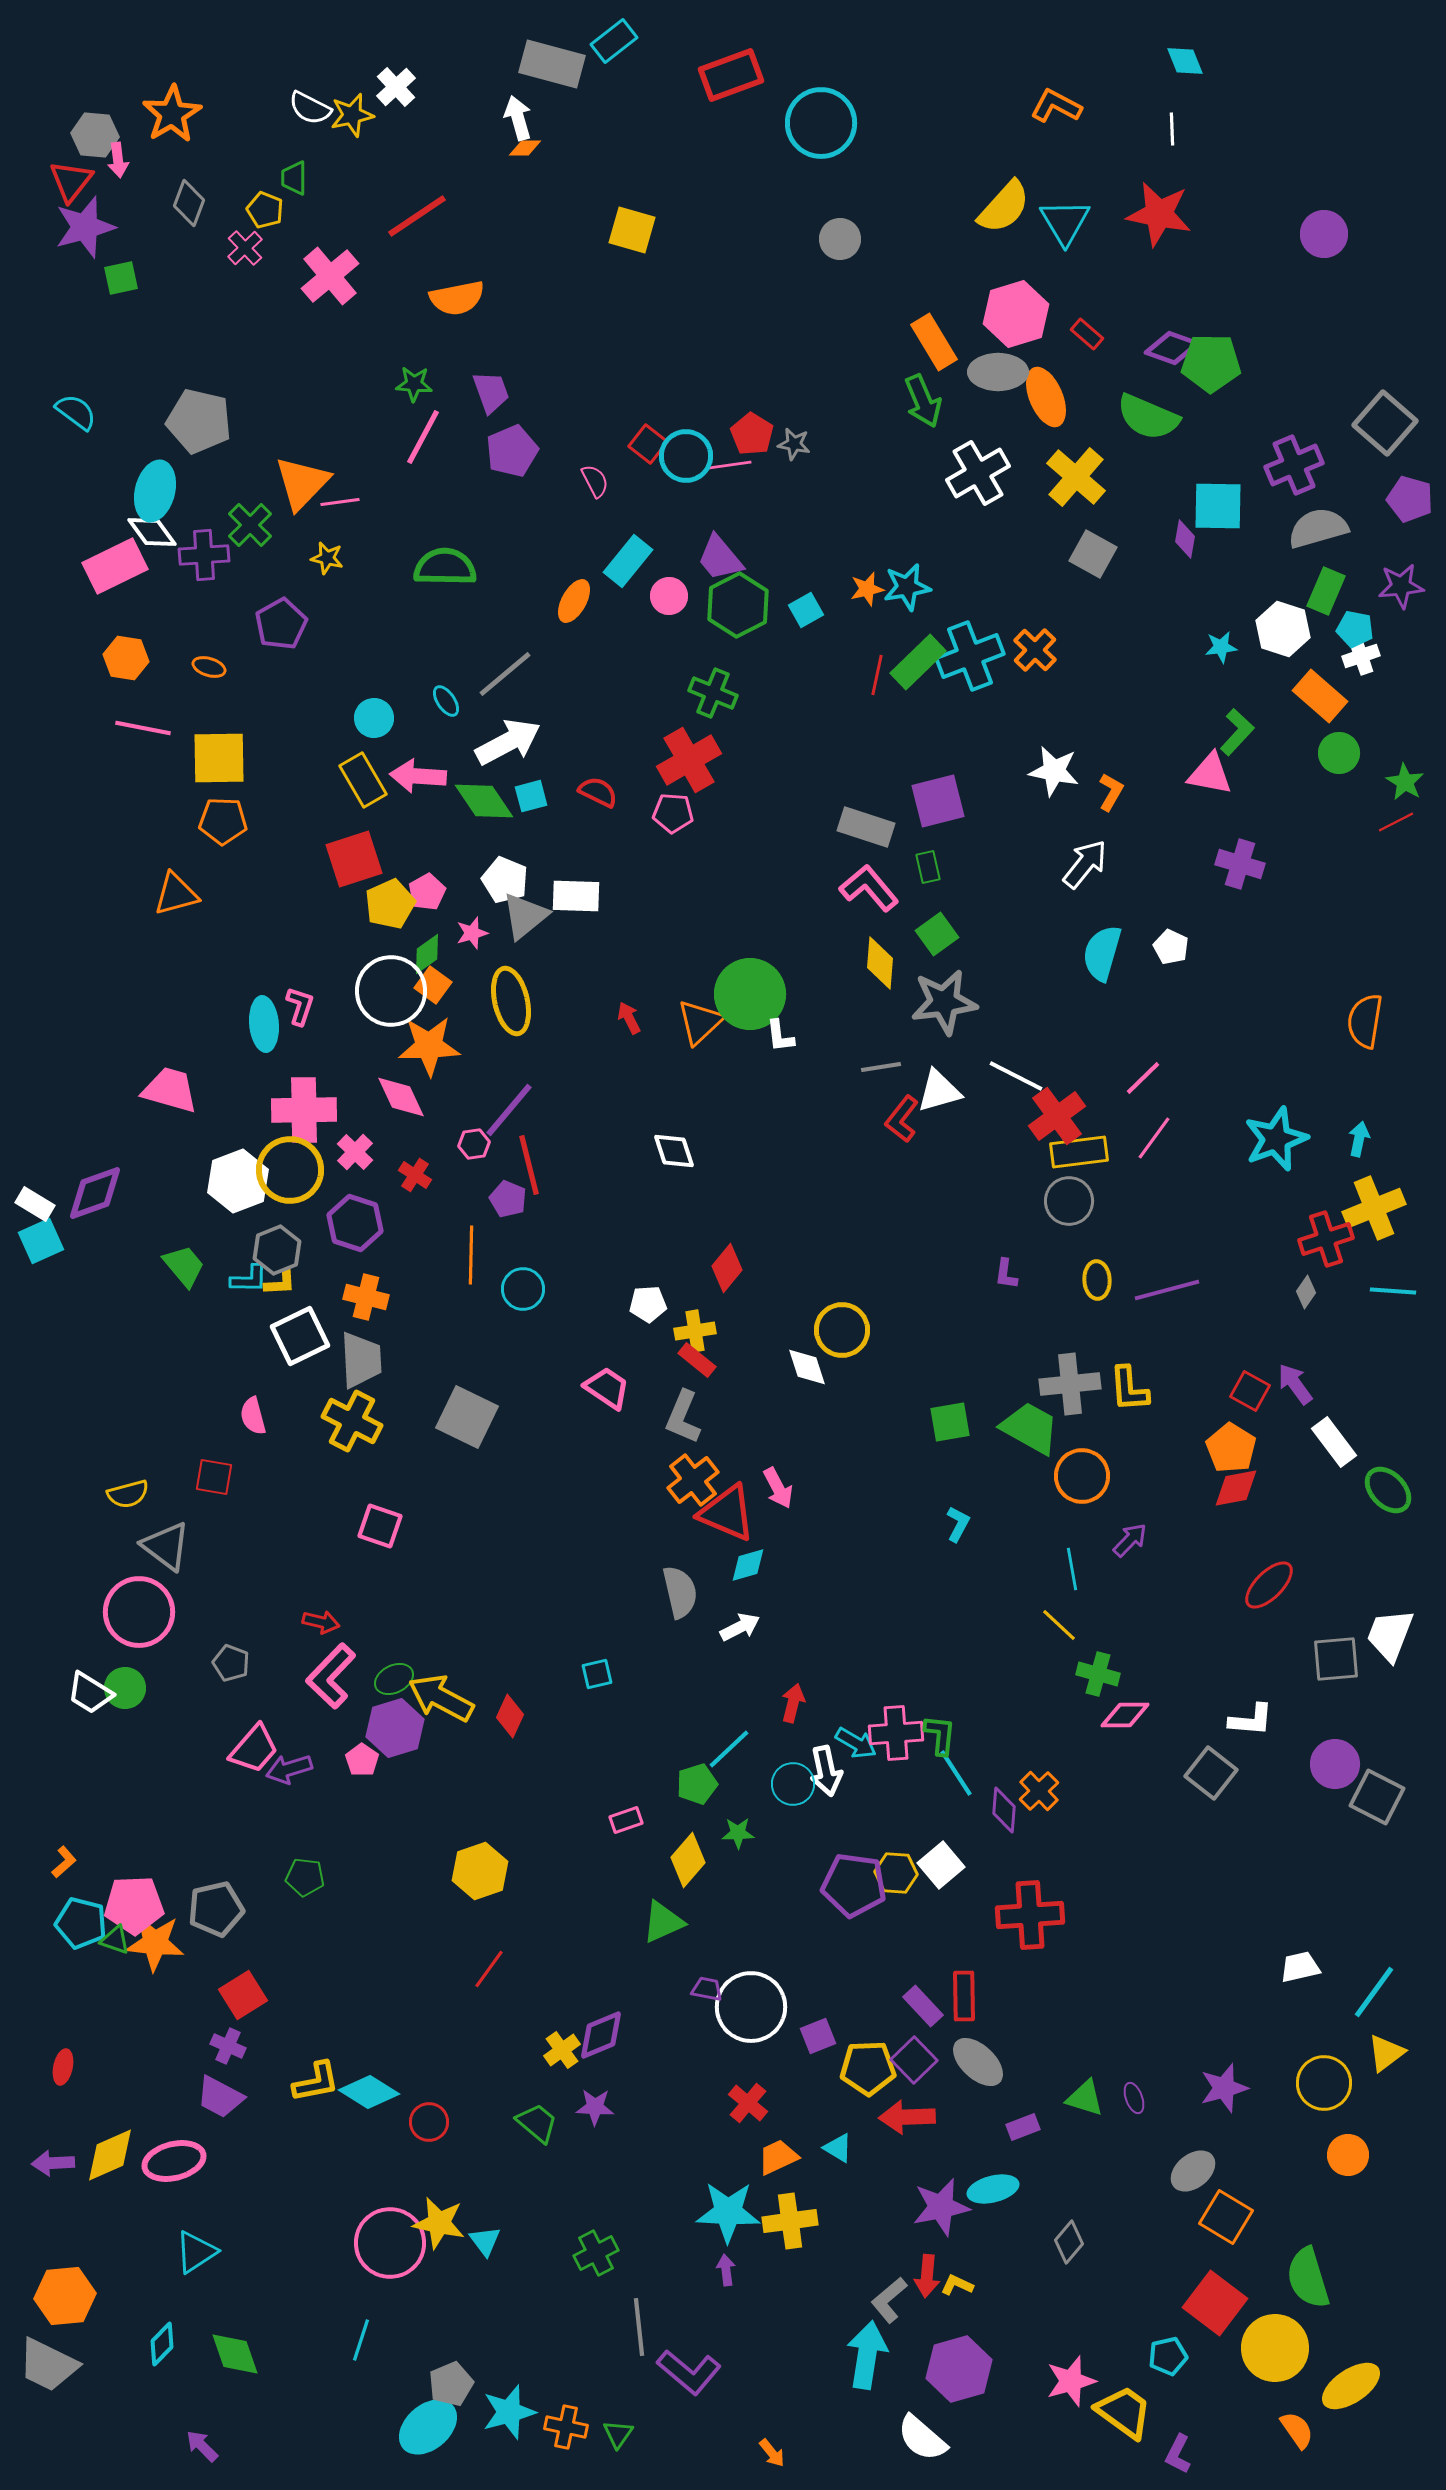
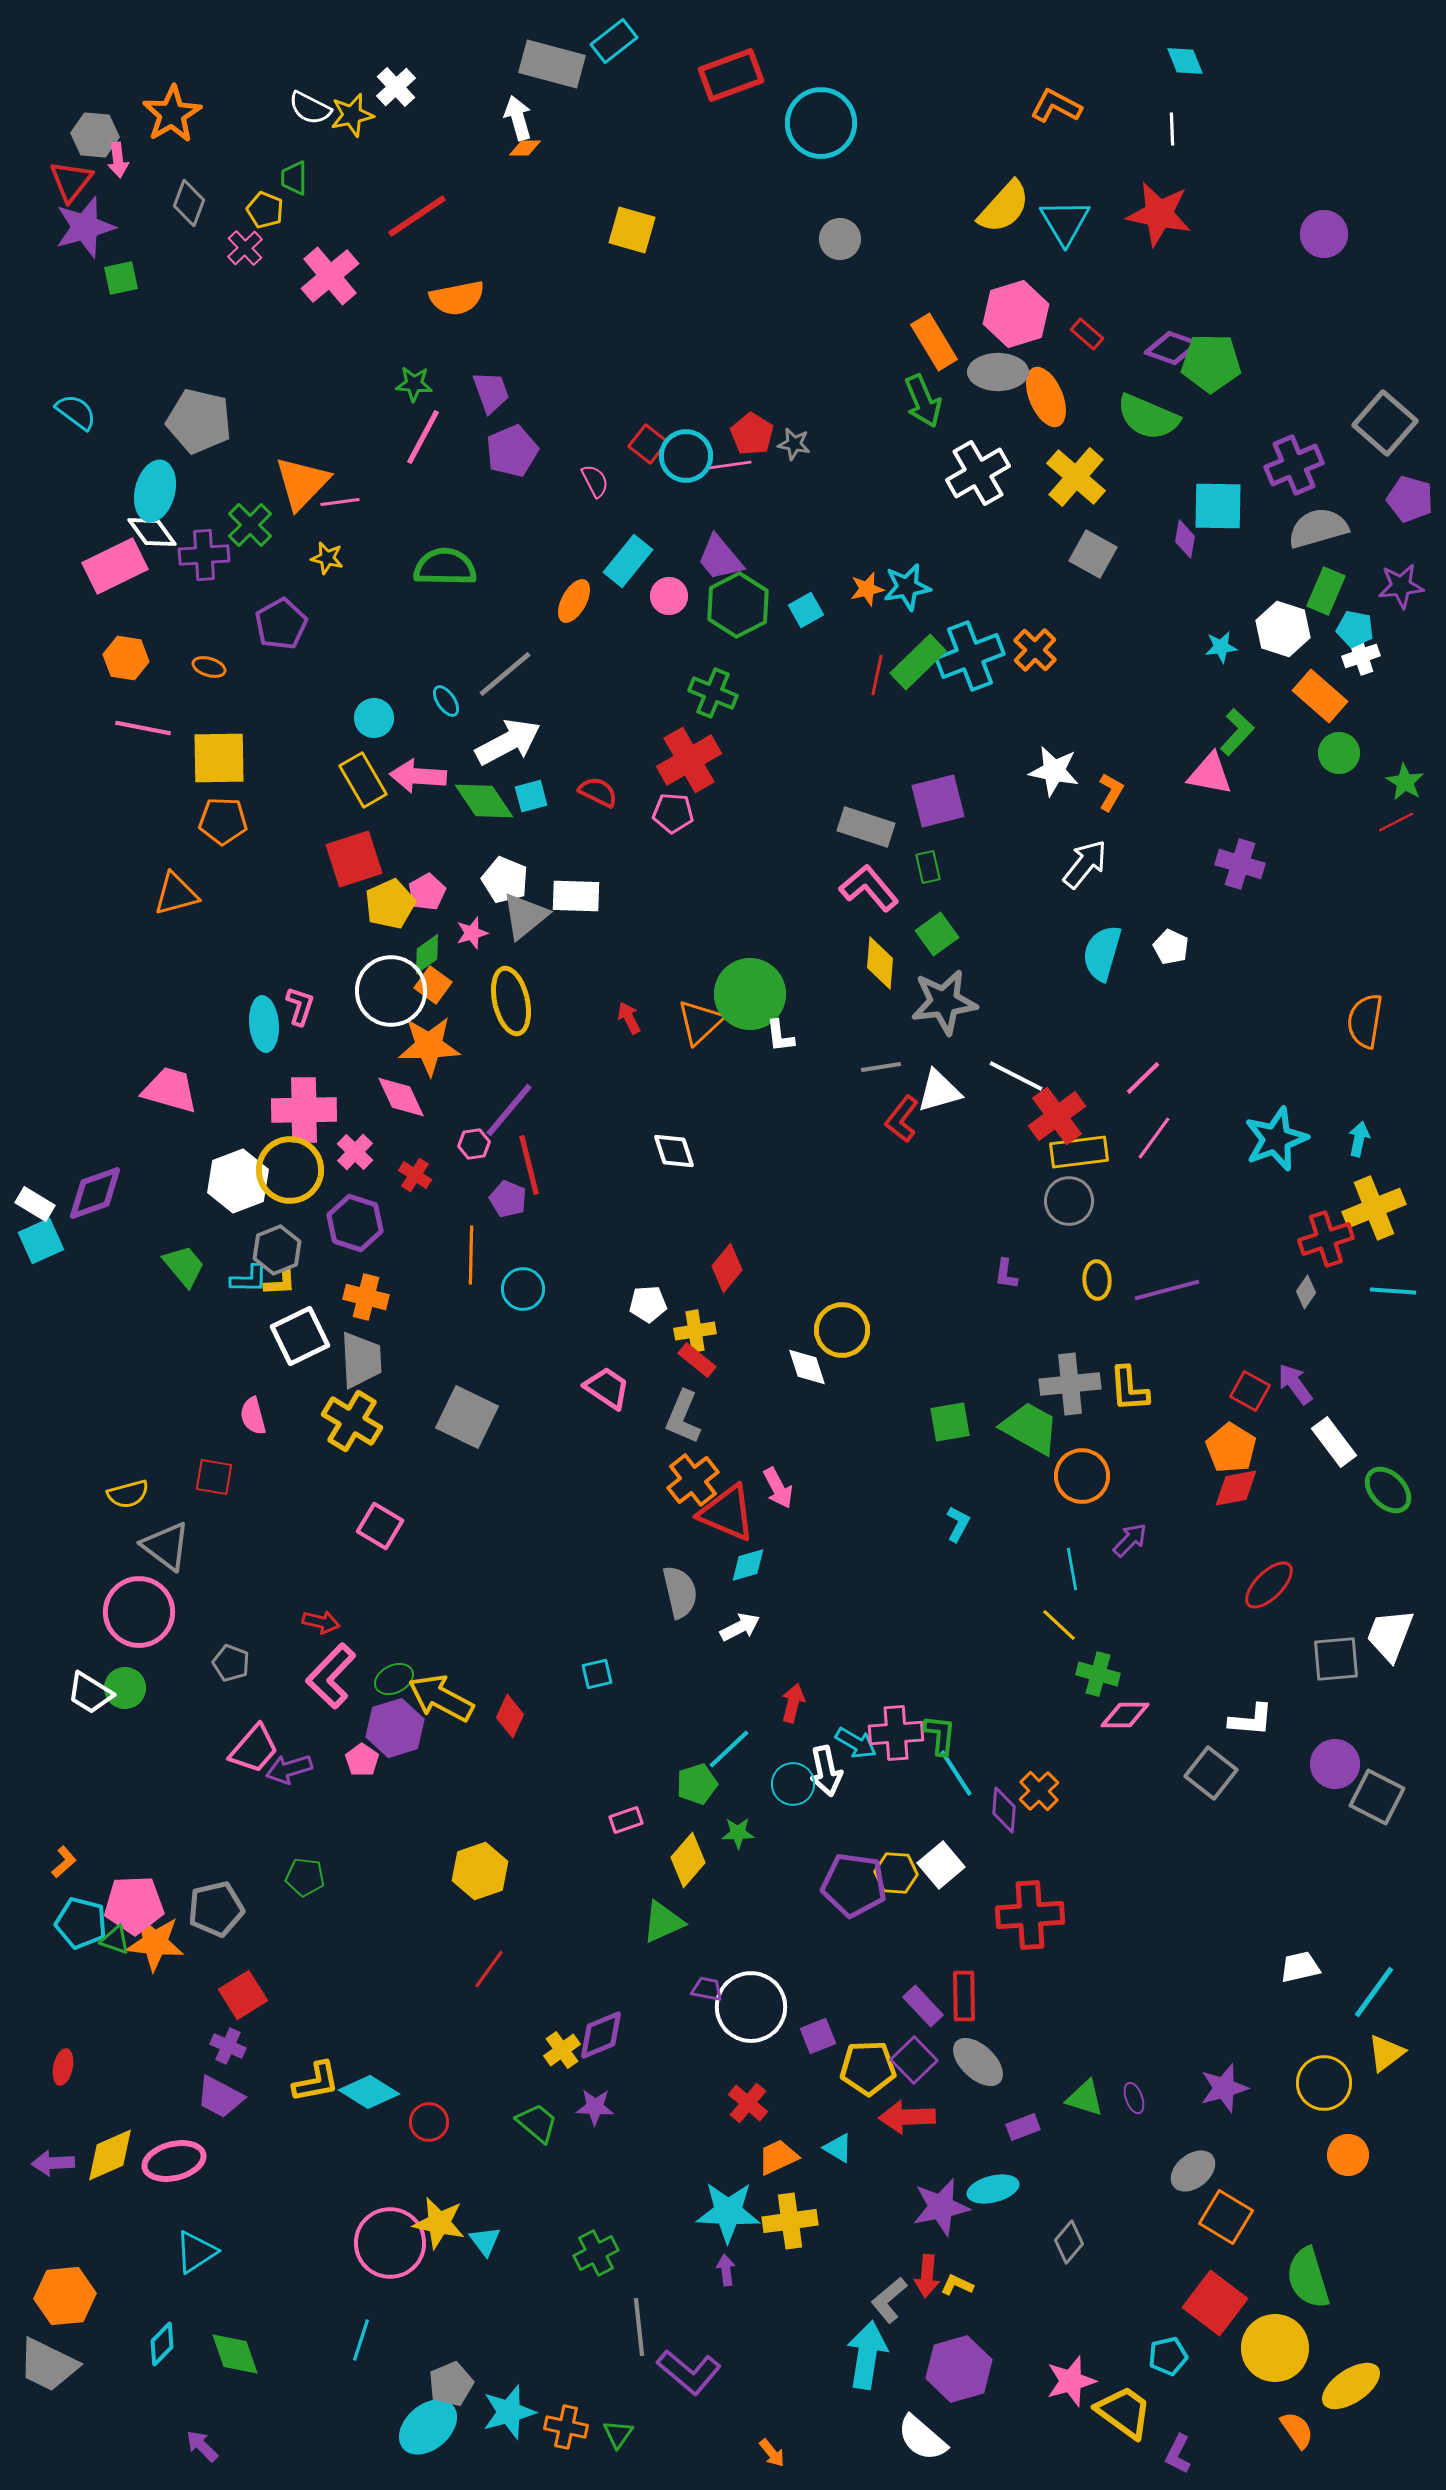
yellow cross at (352, 1421): rotated 4 degrees clockwise
pink square at (380, 1526): rotated 12 degrees clockwise
